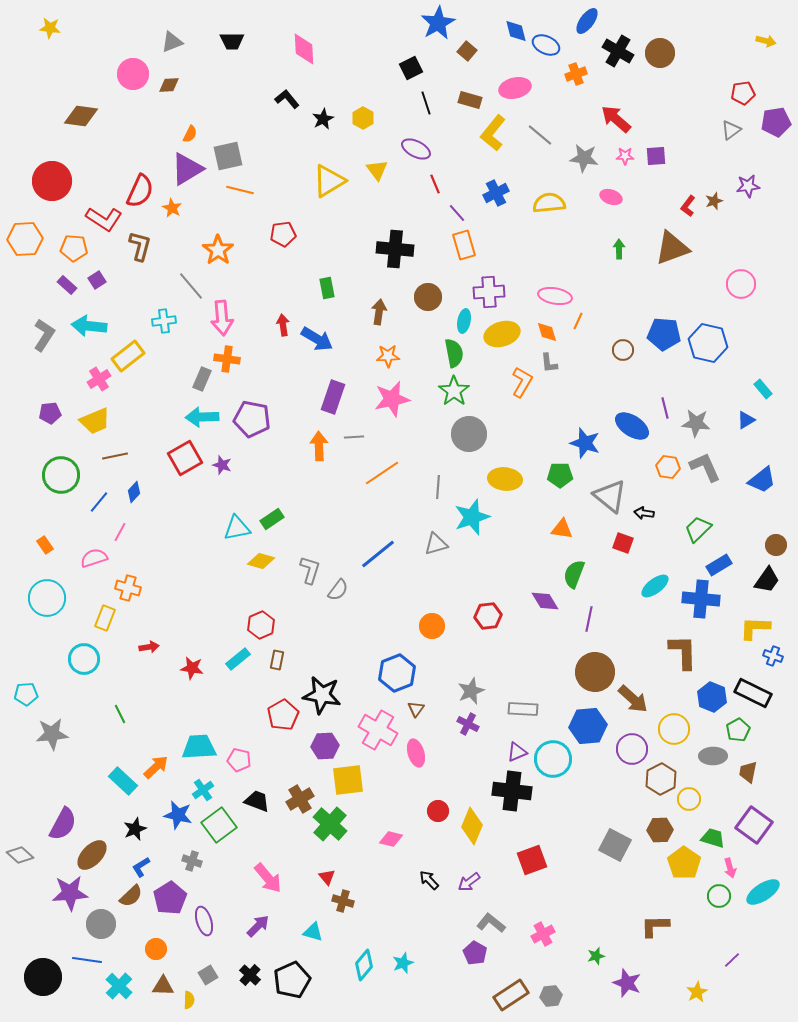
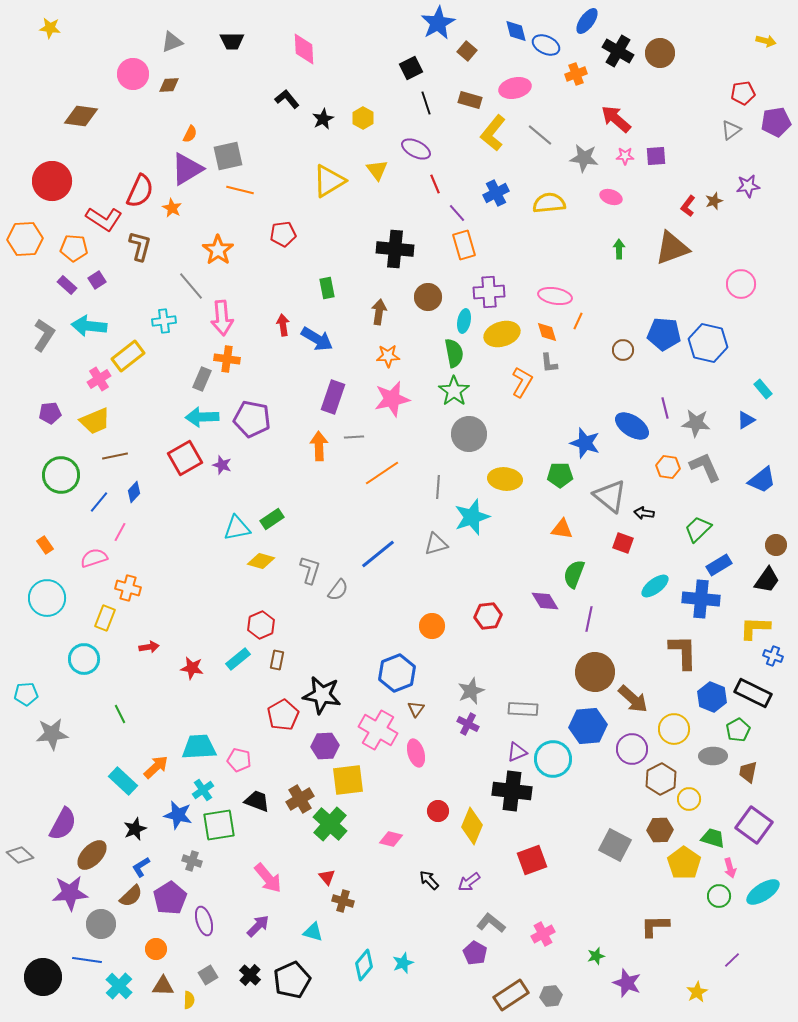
green square at (219, 825): rotated 28 degrees clockwise
